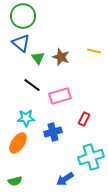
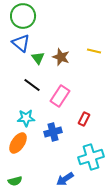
pink rectangle: rotated 40 degrees counterclockwise
